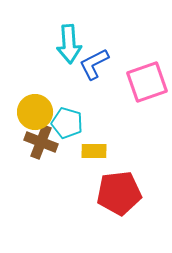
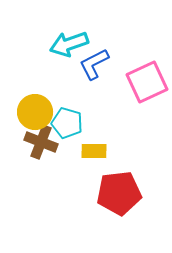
cyan arrow: rotated 75 degrees clockwise
pink square: rotated 6 degrees counterclockwise
